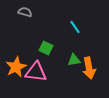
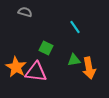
orange star: rotated 15 degrees counterclockwise
